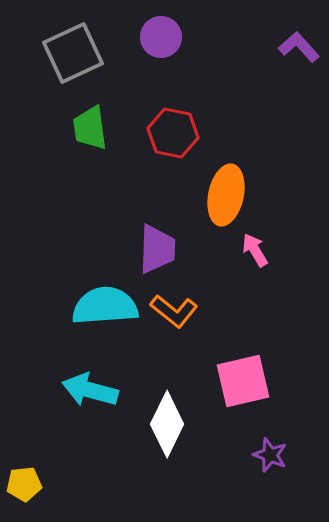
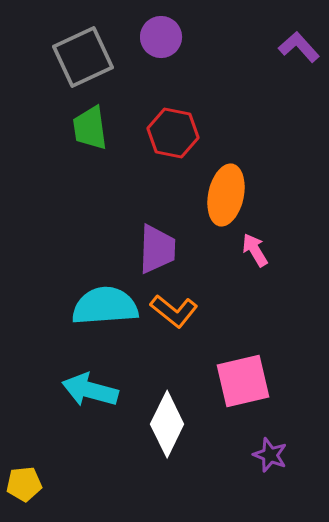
gray square: moved 10 px right, 4 px down
